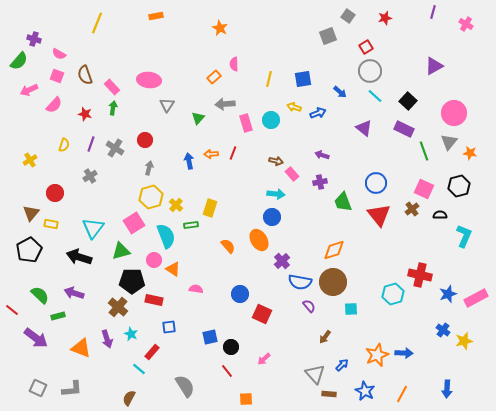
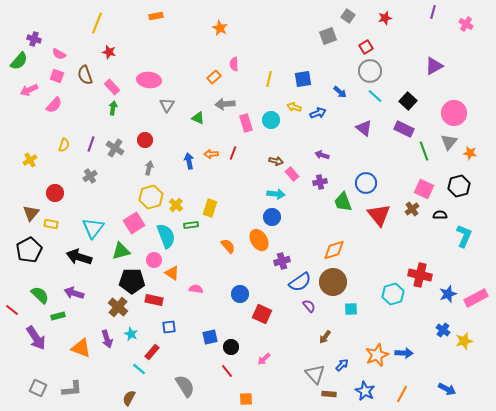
red star at (85, 114): moved 24 px right, 62 px up
green triangle at (198, 118): rotated 48 degrees counterclockwise
blue circle at (376, 183): moved 10 px left
purple cross at (282, 261): rotated 28 degrees clockwise
orange triangle at (173, 269): moved 1 px left, 4 px down
blue semicircle at (300, 282): rotated 45 degrees counterclockwise
purple arrow at (36, 338): rotated 20 degrees clockwise
blue arrow at (447, 389): rotated 66 degrees counterclockwise
